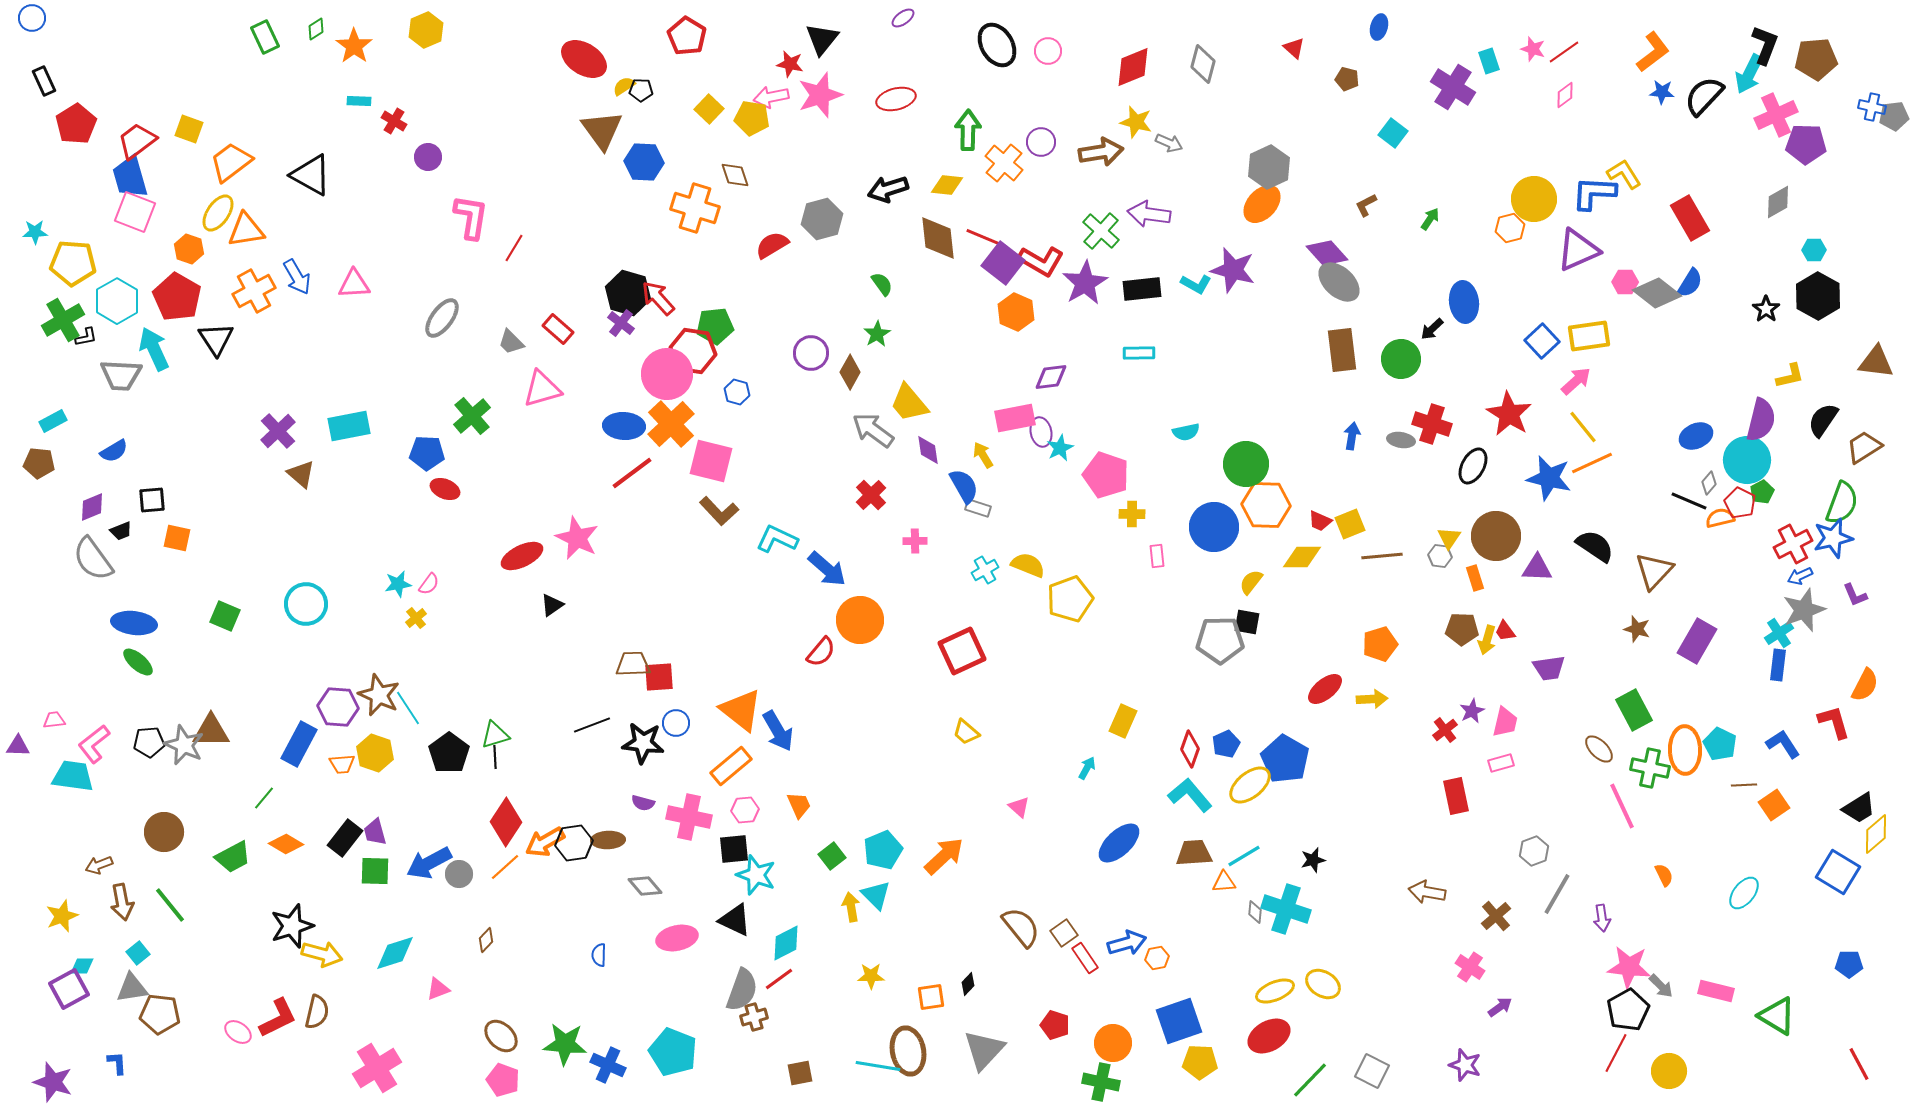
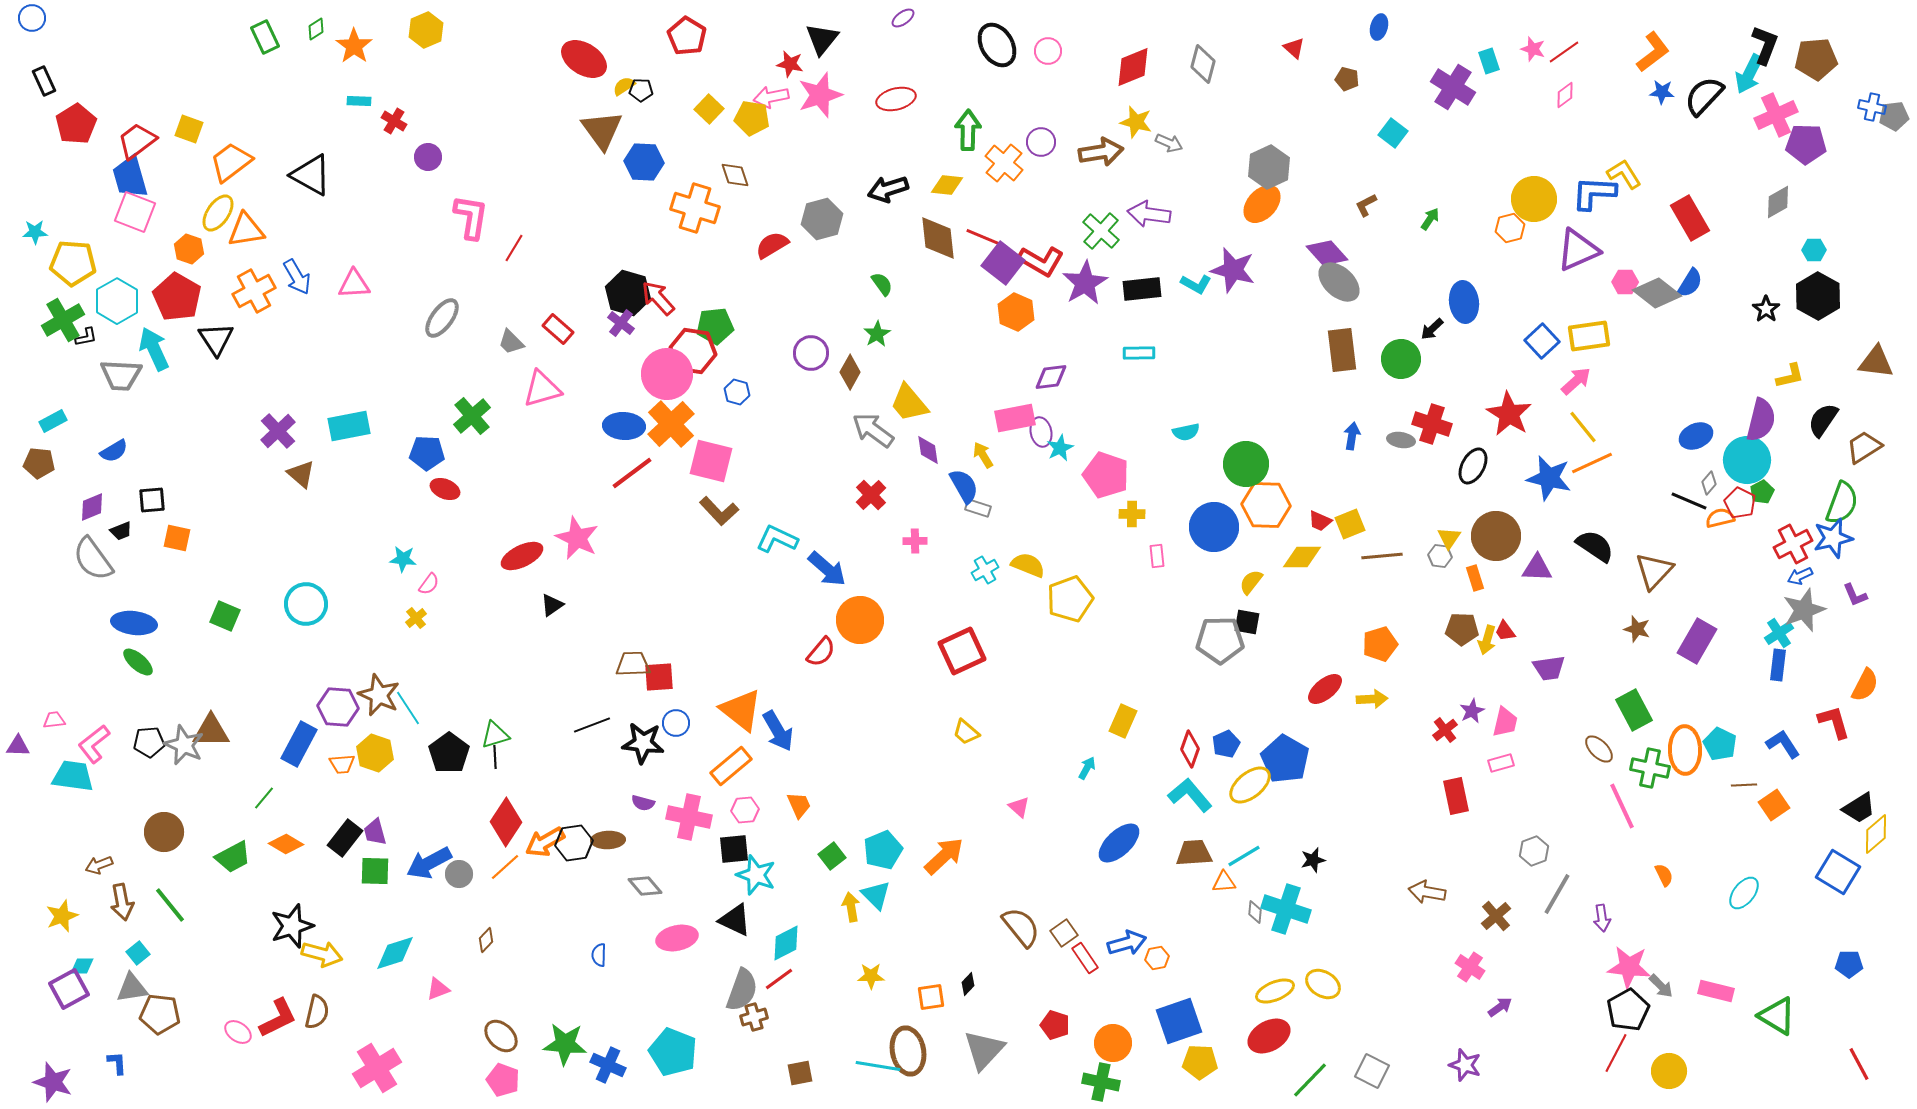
cyan star at (398, 584): moved 5 px right, 25 px up; rotated 16 degrees clockwise
